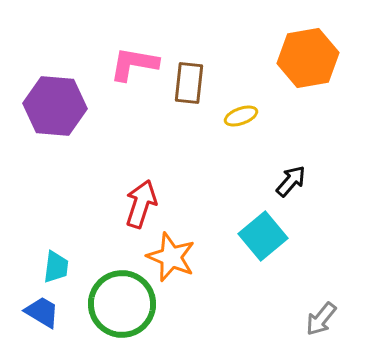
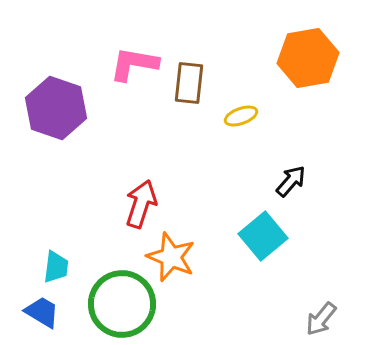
purple hexagon: moved 1 px right, 2 px down; rotated 14 degrees clockwise
